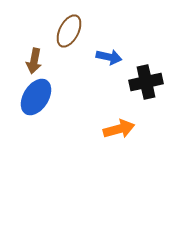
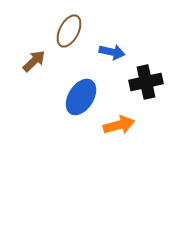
blue arrow: moved 3 px right, 5 px up
brown arrow: rotated 145 degrees counterclockwise
blue ellipse: moved 45 px right
orange arrow: moved 4 px up
